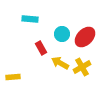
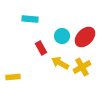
cyan circle: moved 2 px down
